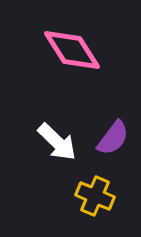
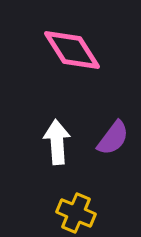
white arrow: rotated 138 degrees counterclockwise
yellow cross: moved 19 px left, 17 px down
